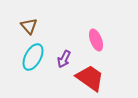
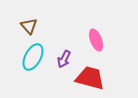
red trapezoid: rotated 20 degrees counterclockwise
